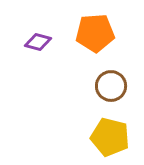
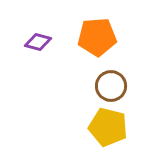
orange pentagon: moved 2 px right, 4 px down
yellow pentagon: moved 2 px left, 10 px up
